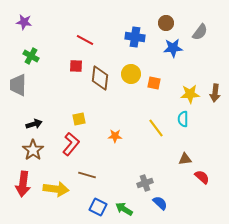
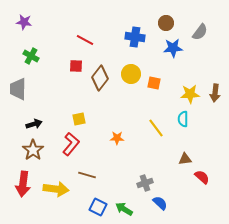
brown diamond: rotated 30 degrees clockwise
gray trapezoid: moved 4 px down
orange star: moved 2 px right, 2 px down
